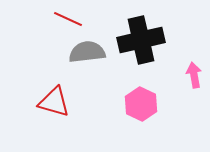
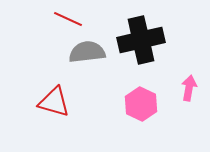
pink arrow: moved 5 px left, 13 px down; rotated 20 degrees clockwise
